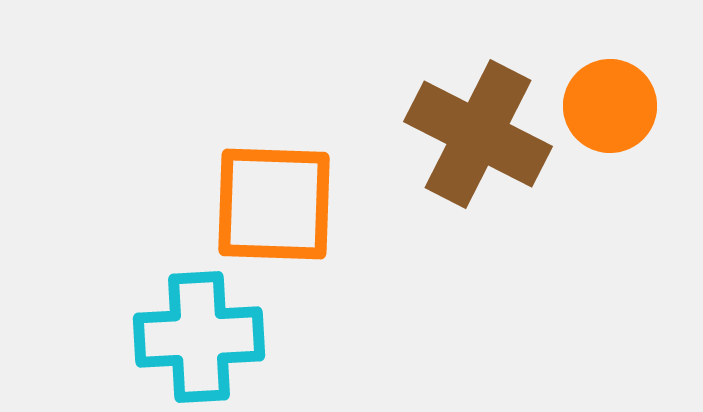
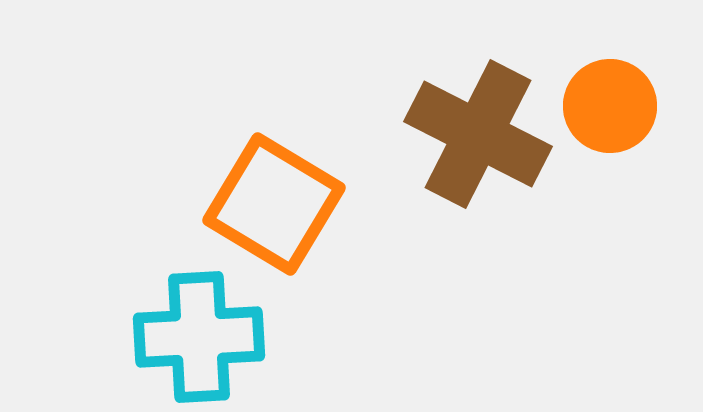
orange square: rotated 29 degrees clockwise
